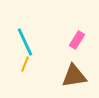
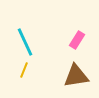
yellow line: moved 1 px left, 6 px down
brown triangle: moved 2 px right
